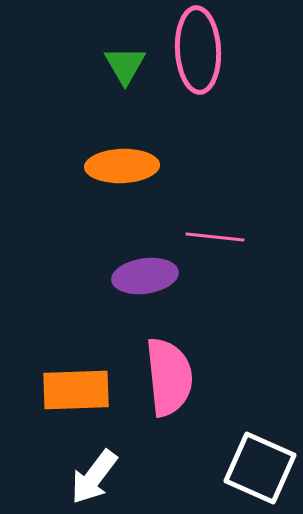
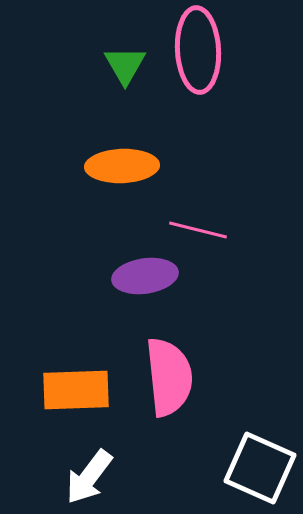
pink line: moved 17 px left, 7 px up; rotated 8 degrees clockwise
white arrow: moved 5 px left
